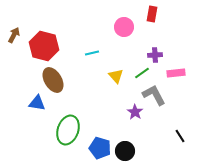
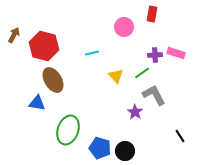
pink rectangle: moved 20 px up; rotated 24 degrees clockwise
